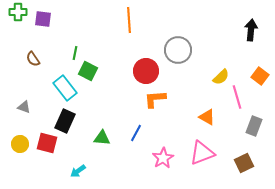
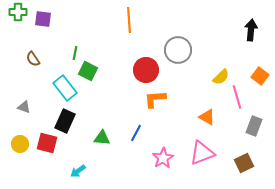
red circle: moved 1 px up
